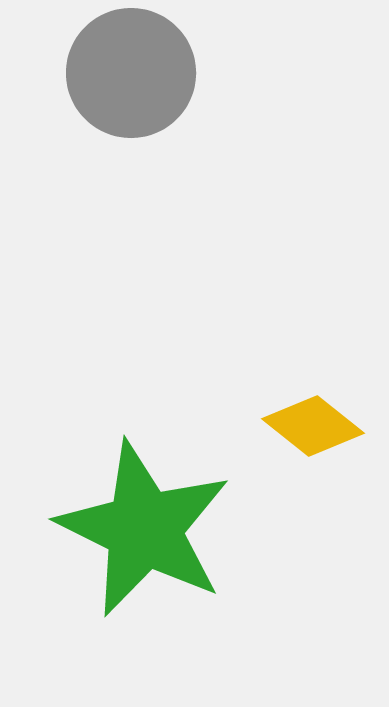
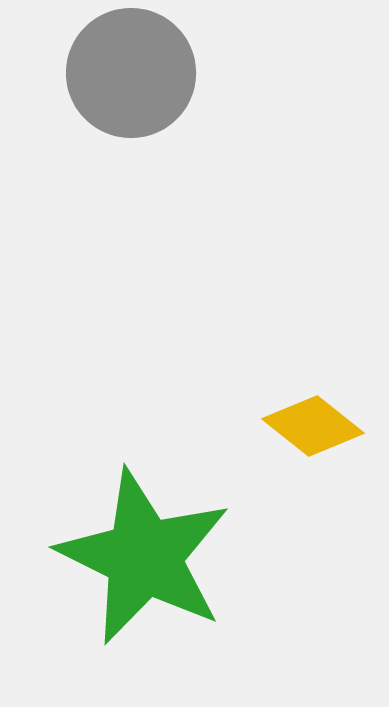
green star: moved 28 px down
